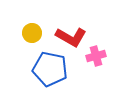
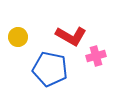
yellow circle: moved 14 px left, 4 px down
red L-shape: moved 1 px up
